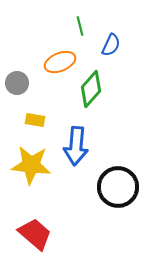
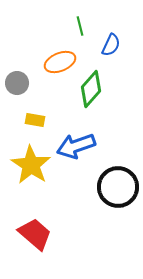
blue arrow: rotated 66 degrees clockwise
yellow star: rotated 27 degrees clockwise
